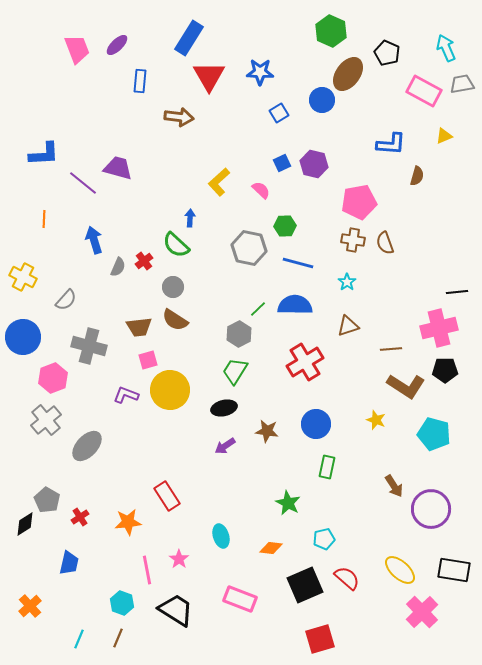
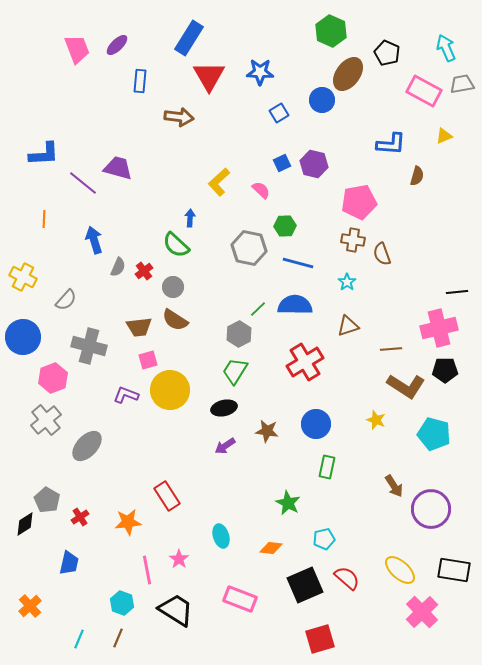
brown semicircle at (385, 243): moved 3 px left, 11 px down
red cross at (144, 261): moved 10 px down
